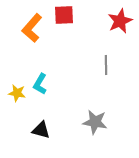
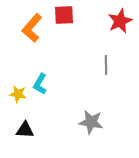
yellow star: moved 1 px right, 1 px down
gray star: moved 4 px left
black triangle: moved 16 px left; rotated 12 degrees counterclockwise
